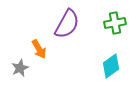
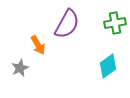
orange arrow: moved 1 px left, 4 px up
cyan diamond: moved 3 px left
